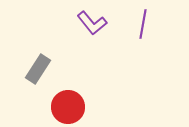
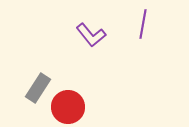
purple L-shape: moved 1 px left, 12 px down
gray rectangle: moved 19 px down
